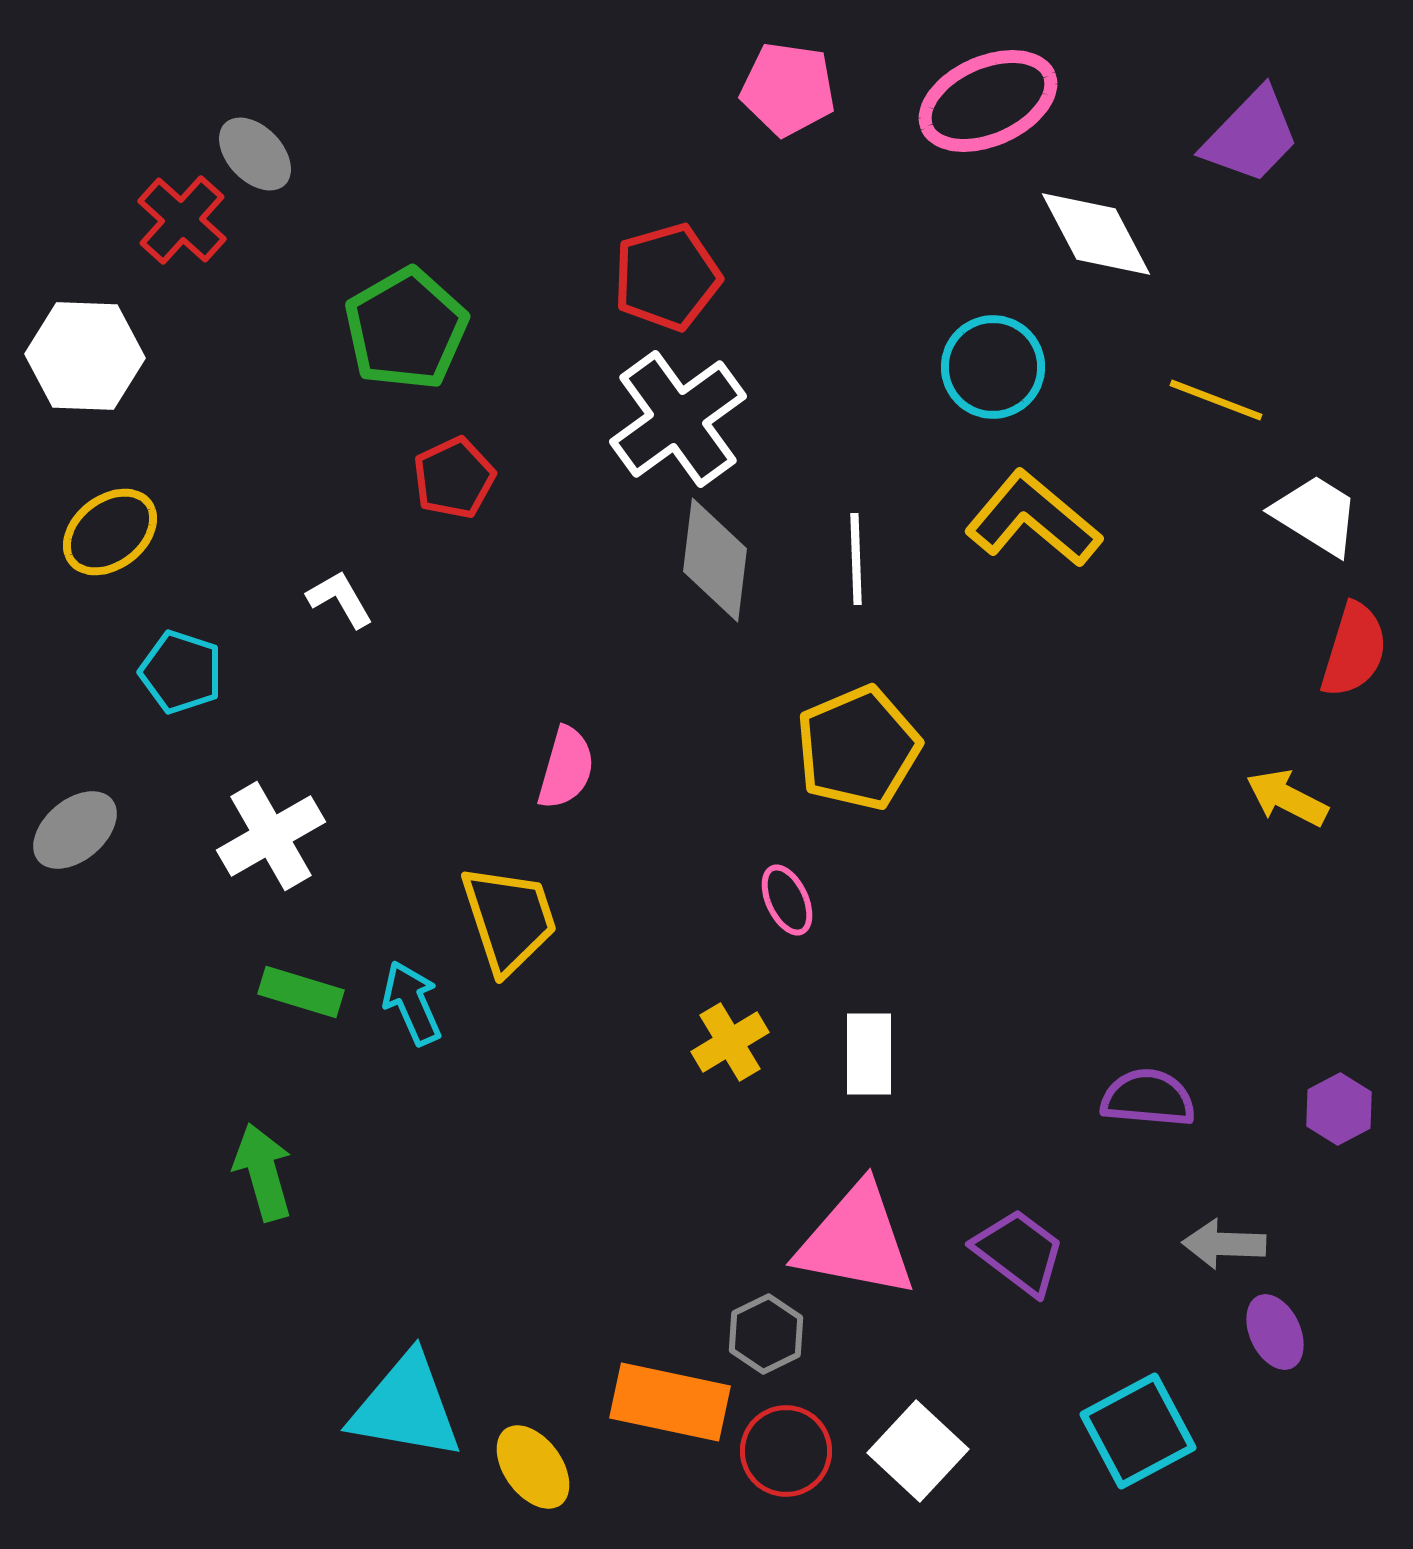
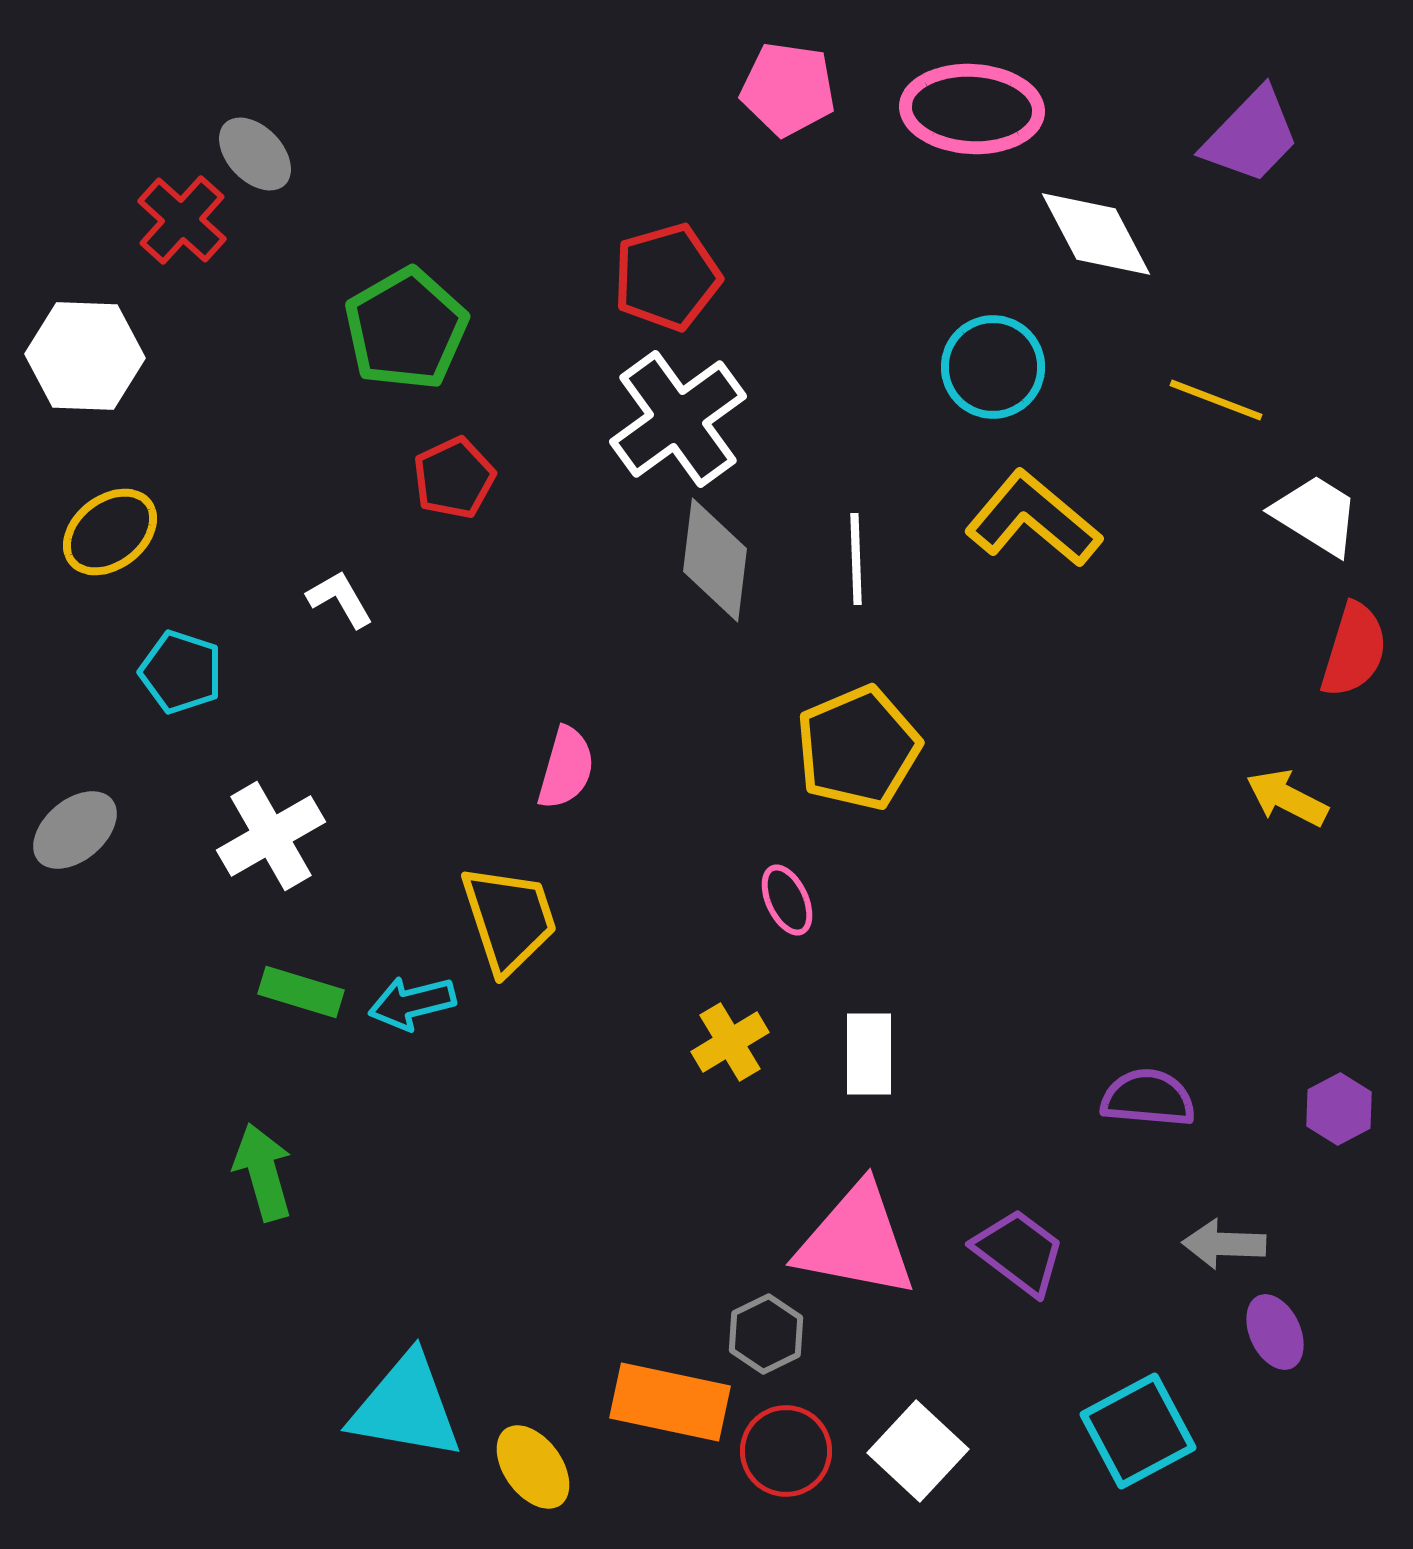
pink ellipse at (988, 101): moved 16 px left, 8 px down; rotated 27 degrees clockwise
cyan arrow at (412, 1003): rotated 80 degrees counterclockwise
